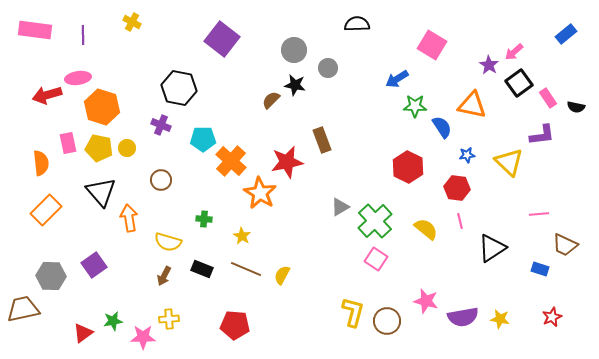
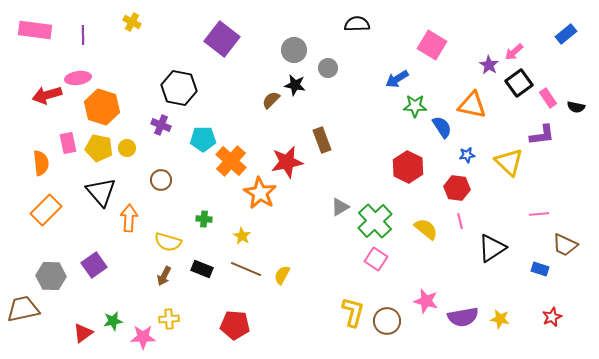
orange arrow at (129, 218): rotated 12 degrees clockwise
